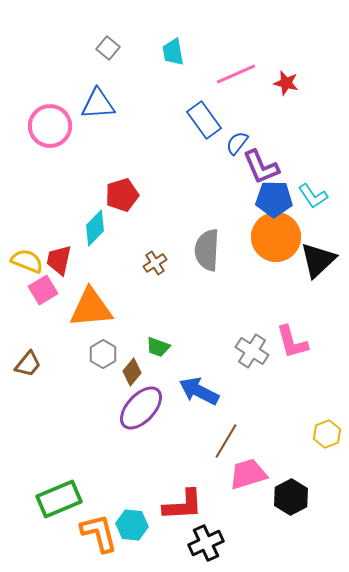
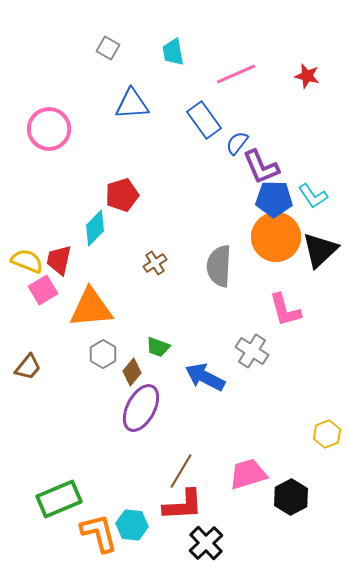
gray square: rotated 10 degrees counterclockwise
red star: moved 21 px right, 7 px up
blue triangle: moved 34 px right
pink circle: moved 1 px left, 3 px down
gray semicircle: moved 12 px right, 16 px down
black triangle: moved 2 px right, 10 px up
pink L-shape: moved 7 px left, 32 px up
brown trapezoid: moved 3 px down
blue arrow: moved 6 px right, 14 px up
purple ellipse: rotated 15 degrees counterclockwise
brown line: moved 45 px left, 30 px down
black cross: rotated 20 degrees counterclockwise
